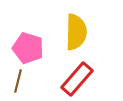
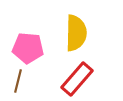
yellow semicircle: moved 1 px down
pink pentagon: rotated 12 degrees counterclockwise
